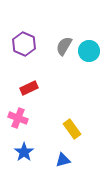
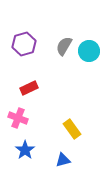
purple hexagon: rotated 20 degrees clockwise
blue star: moved 1 px right, 2 px up
